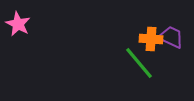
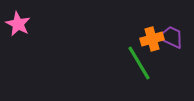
orange cross: moved 1 px right; rotated 20 degrees counterclockwise
green line: rotated 9 degrees clockwise
